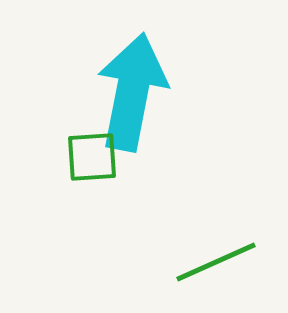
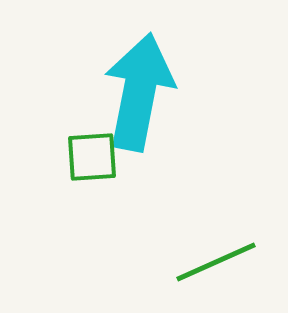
cyan arrow: moved 7 px right
